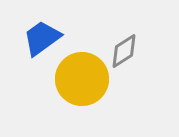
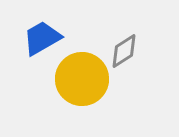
blue trapezoid: rotated 6 degrees clockwise
